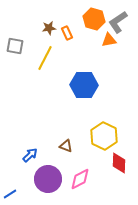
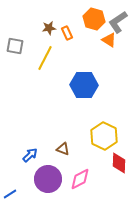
orange triangle: rotated 42 degrees clockwise
brown triangle: moved 3 px left, 3 px down
